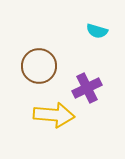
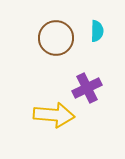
cyan semicircle: rotated 105 degrees counterclockwise
brown circle: moved 17 px right, 28 px up
